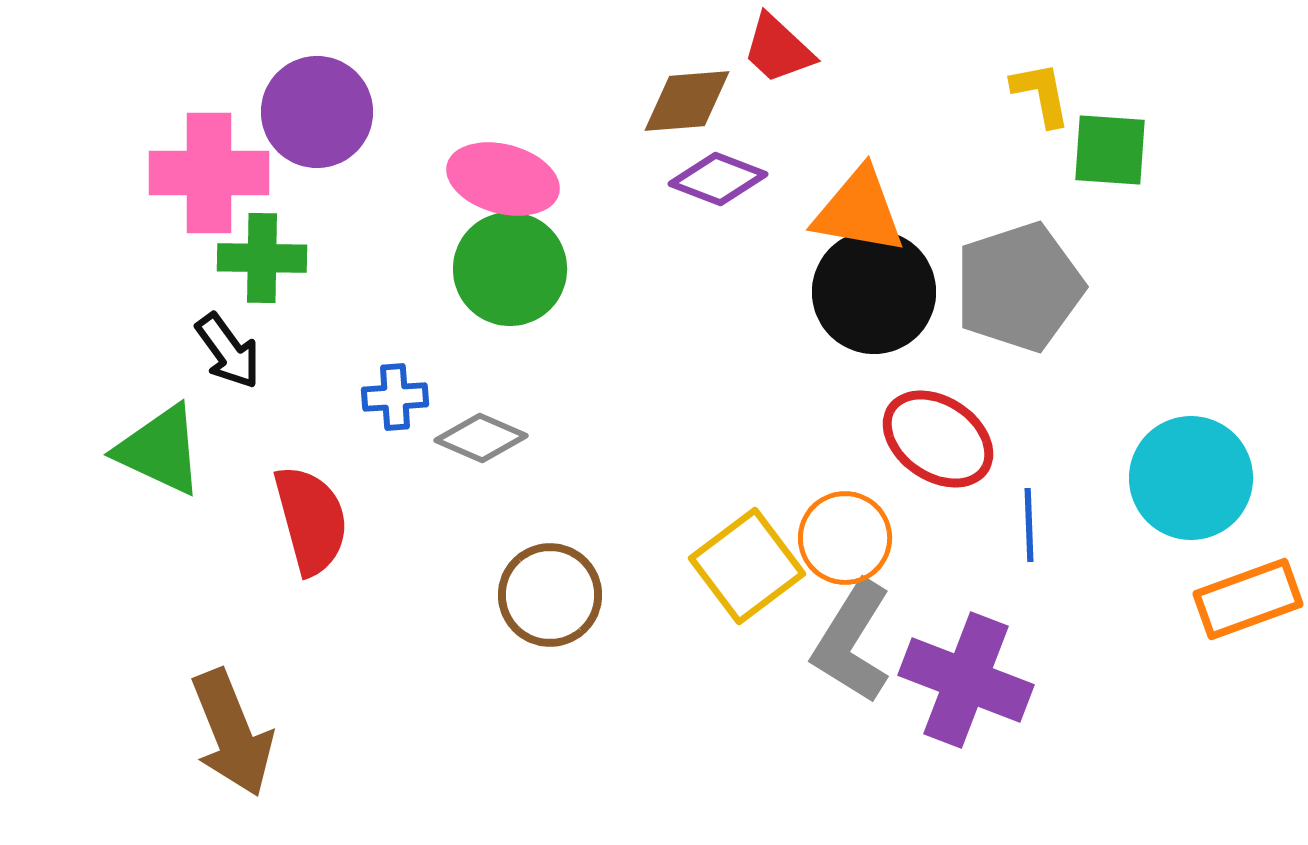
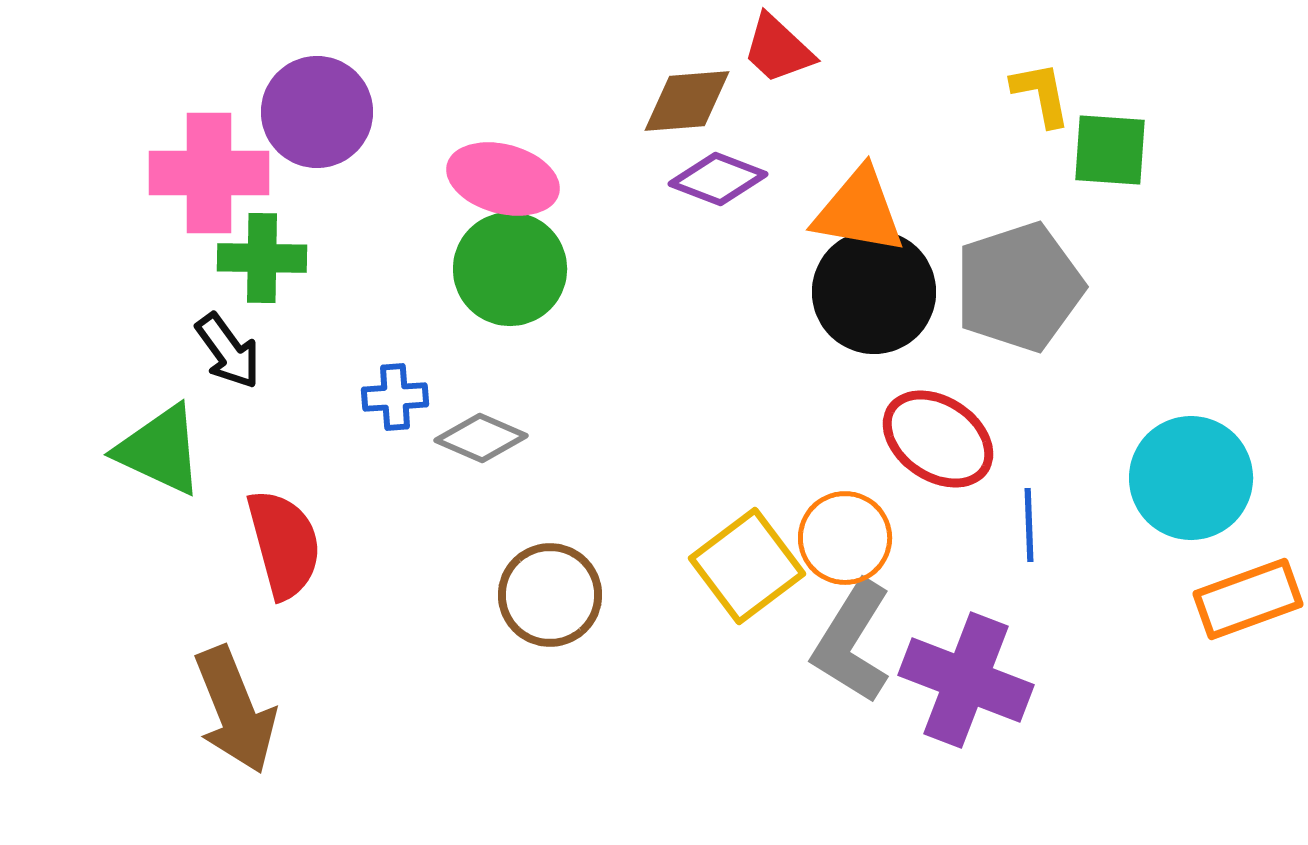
red semicircle: moved 27 px left, 24 px down
brown arrow: moved 3 px right, 23 px up
